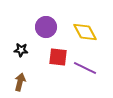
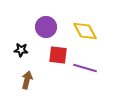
yellow diamond: moved 1 px up
red square: moved 2 px up
purple line: rotated 10 degrees counterclockwise
brown arrow: moved 7 px right, 2 px up
